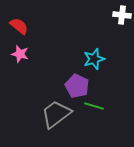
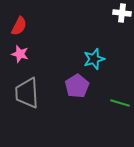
white cross: moved 2 px up
red semicircle: rotated 78 degrees clockwise
purple pentagon: rotated 15 degrees clockwise
green line: moved 26 px right, 3 px up
gray trapezoid: moved 29 px left, 21 px up; rotated 56 degrees counterclockwise
